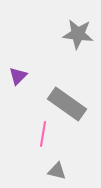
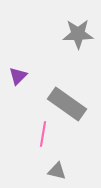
gray star: rotated 8 degrees counterclockwise
